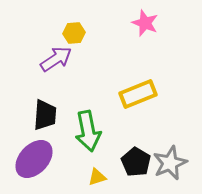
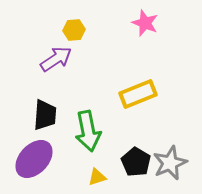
yellow hexagon: moved 3 px up
